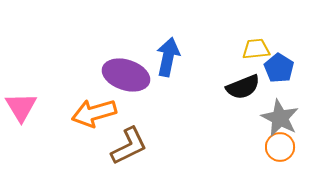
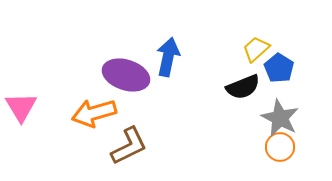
yellow trapezoid: rotated 36 degrees counterclockwise
